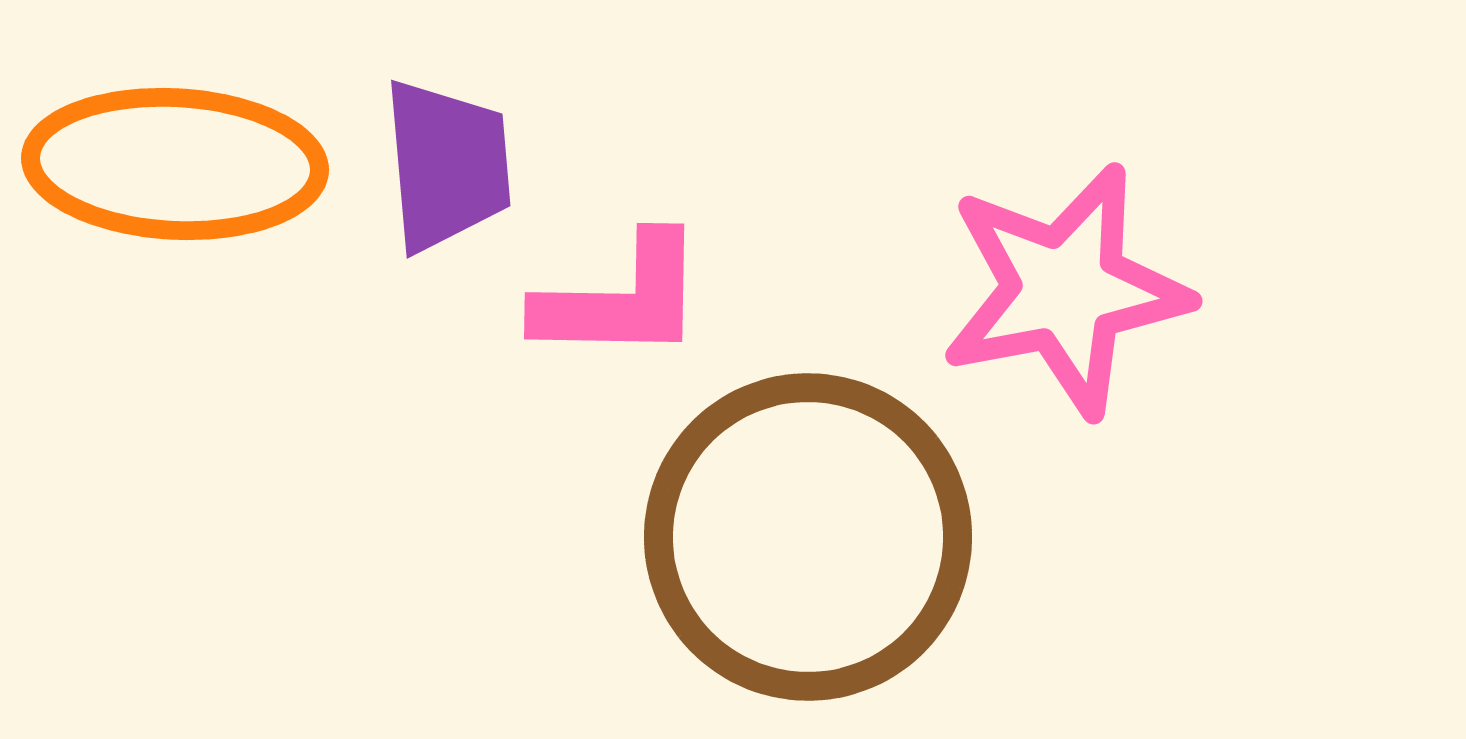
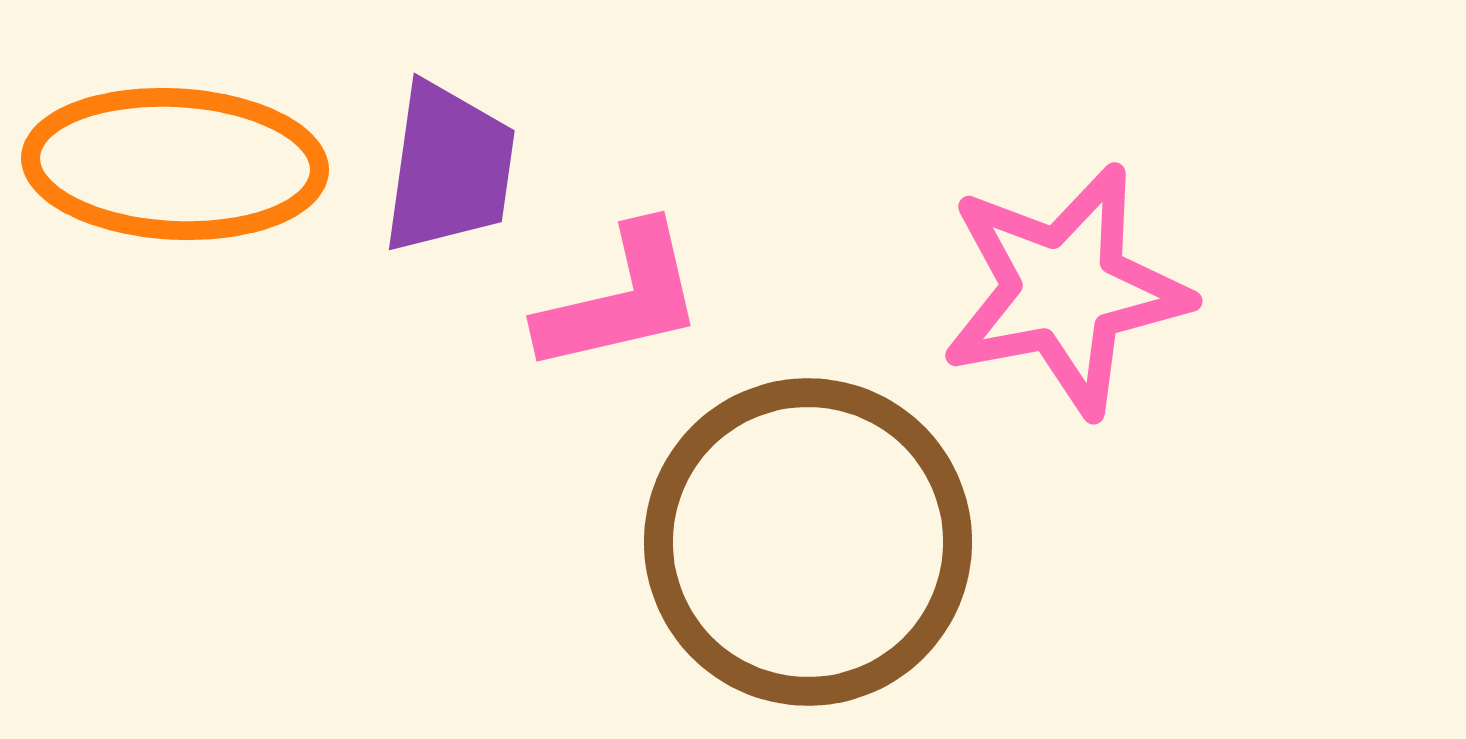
purple trapezoid: moved 2 px right, 3 px down; rotated 13 degrees clockwise
pink L-shape: rotated 14 degrees counterclockwise
brown circle: moved 5 px down
